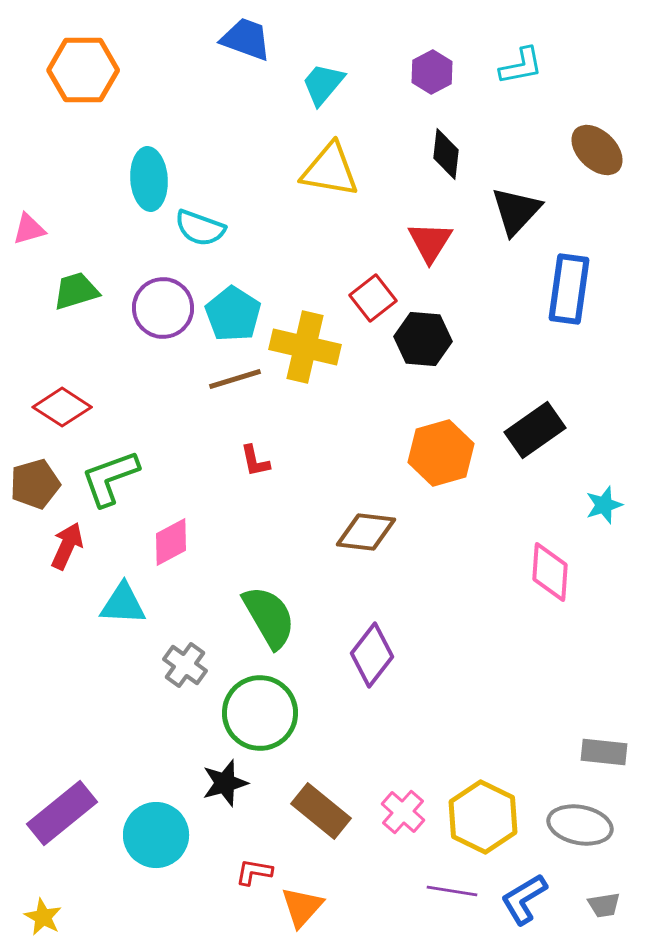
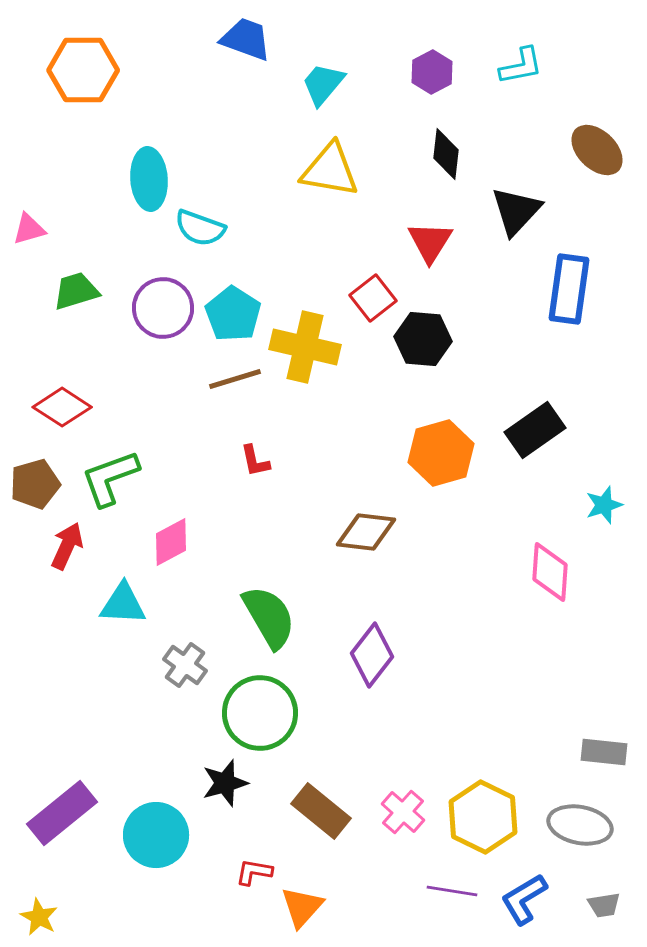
yellow star at (43, 917): moved 4 px left
